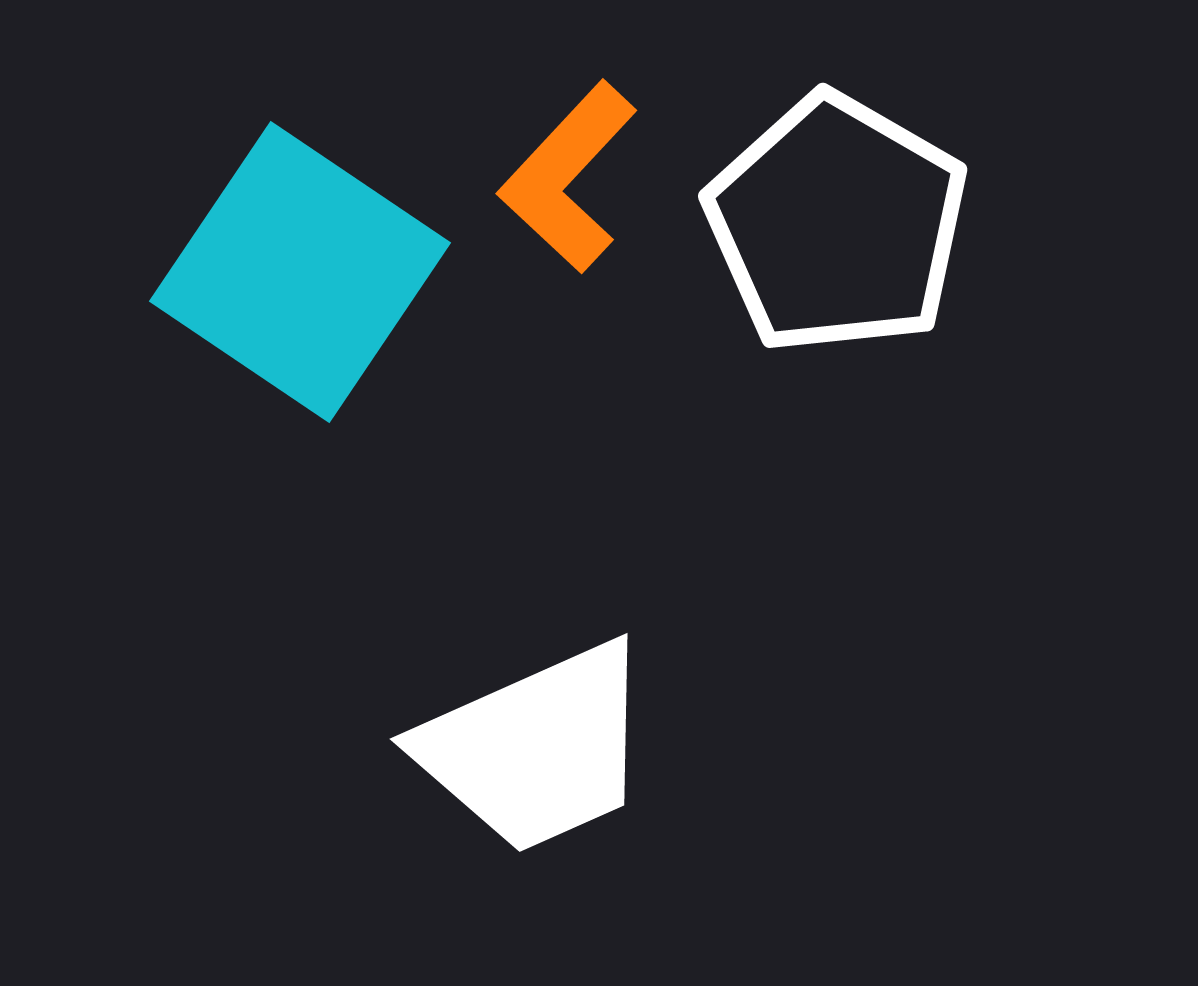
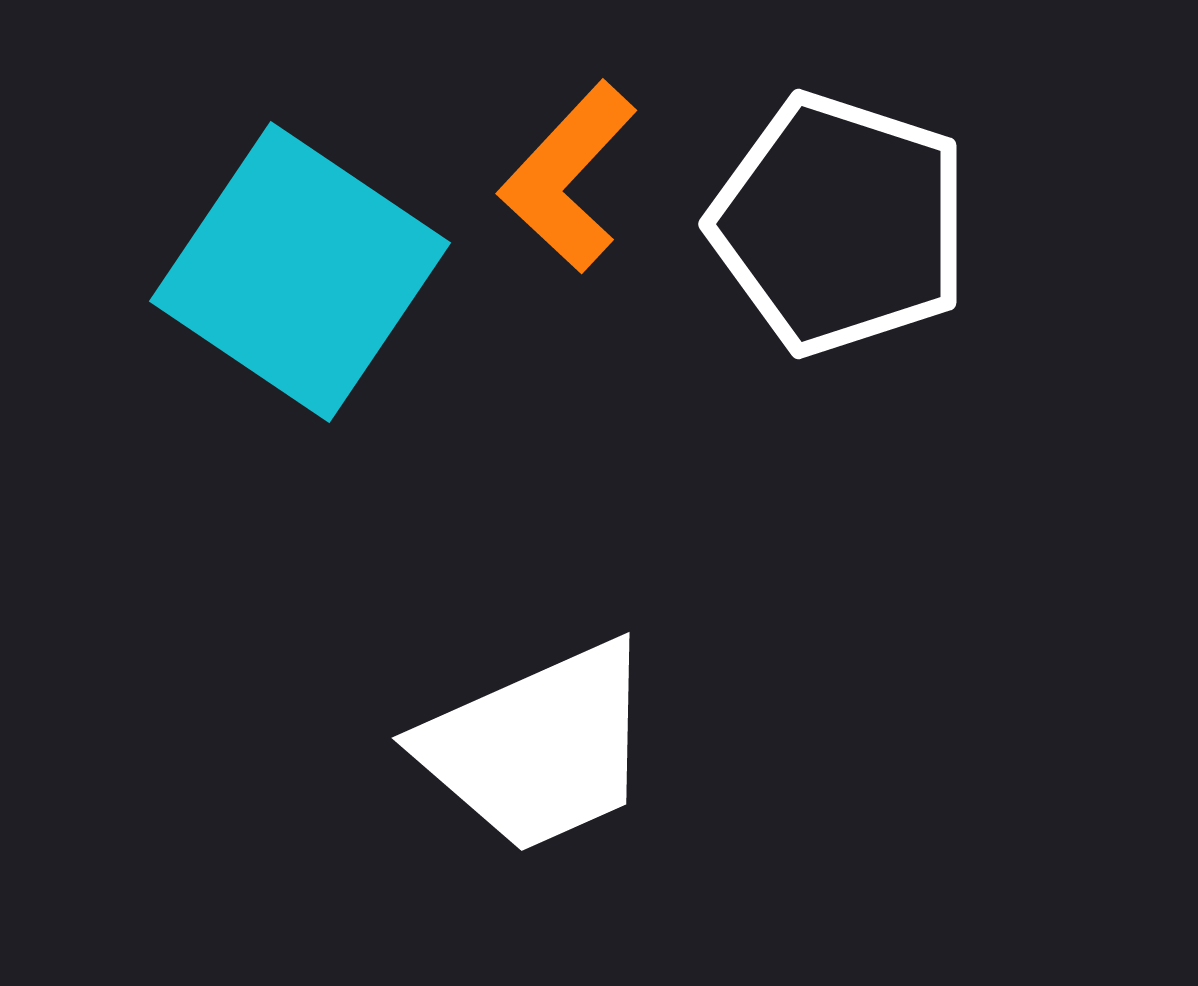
white pentagon: moved 3 px right; rotated 12 degrees counterclockwise
white trapezoid: moved 2 px right, 1 px up
